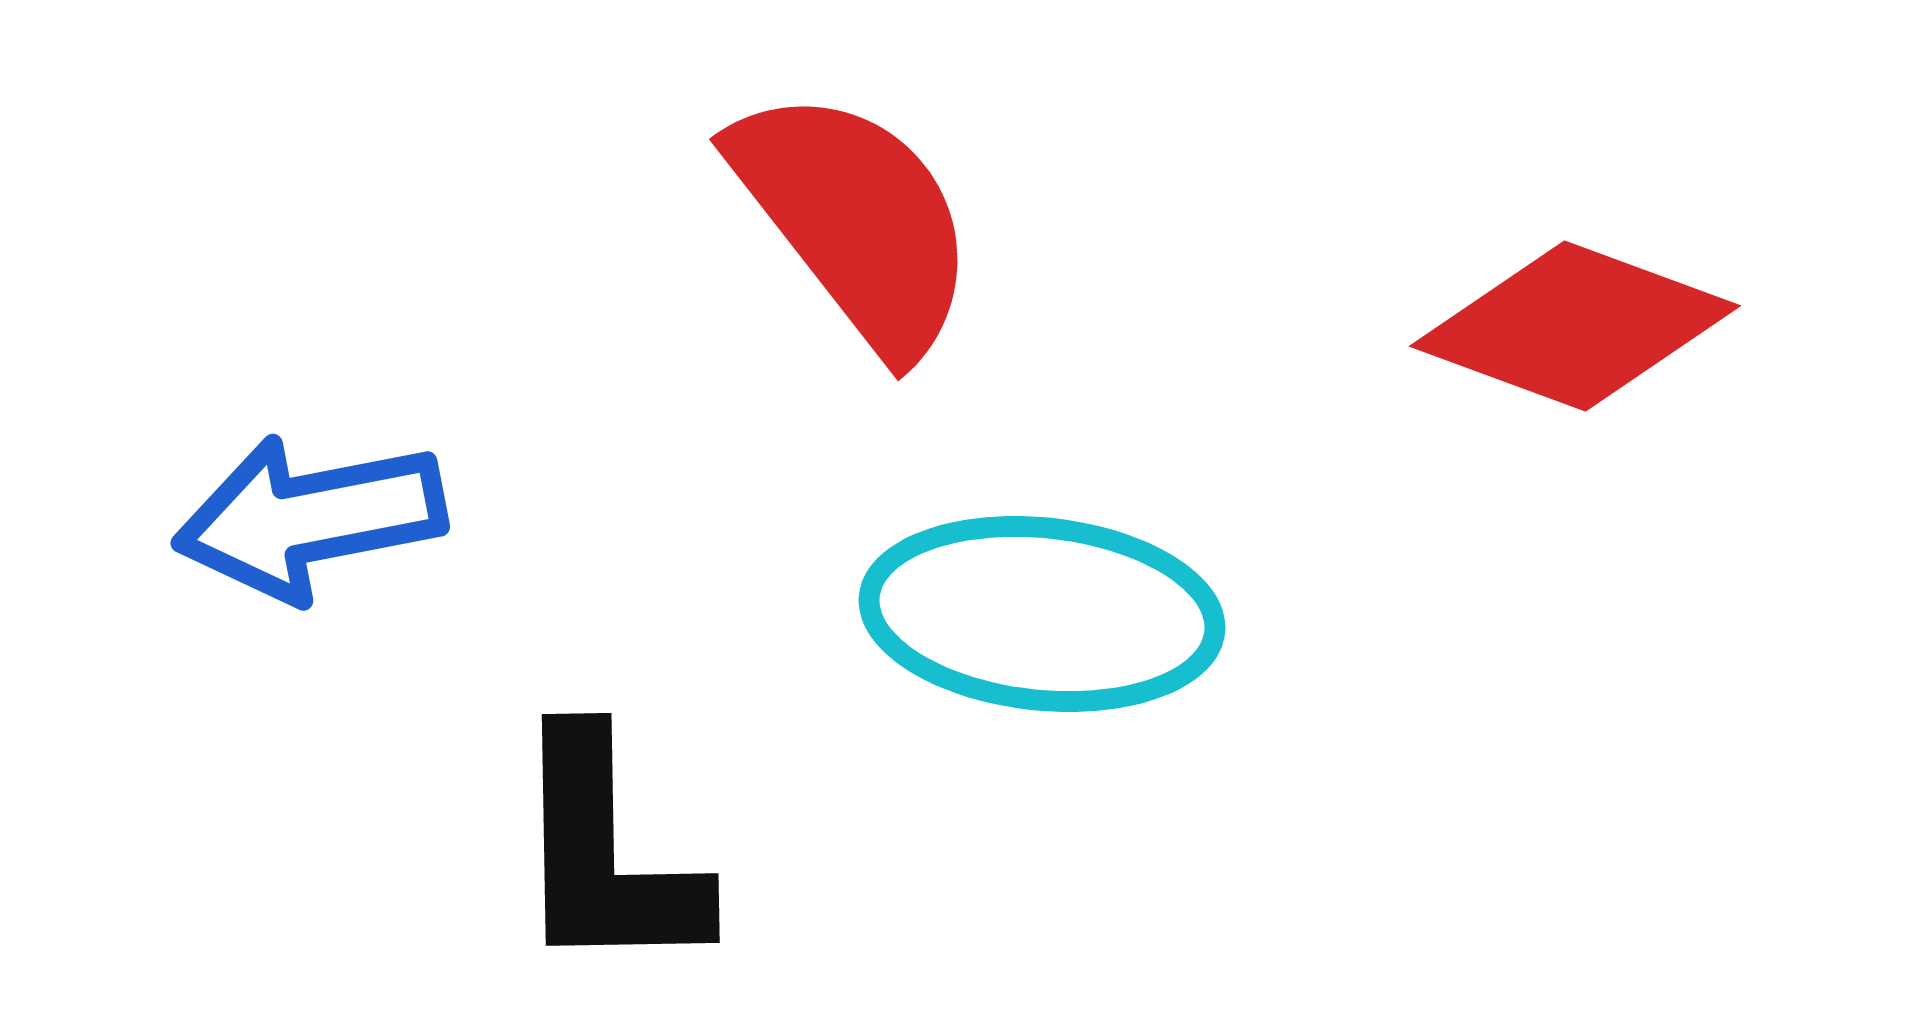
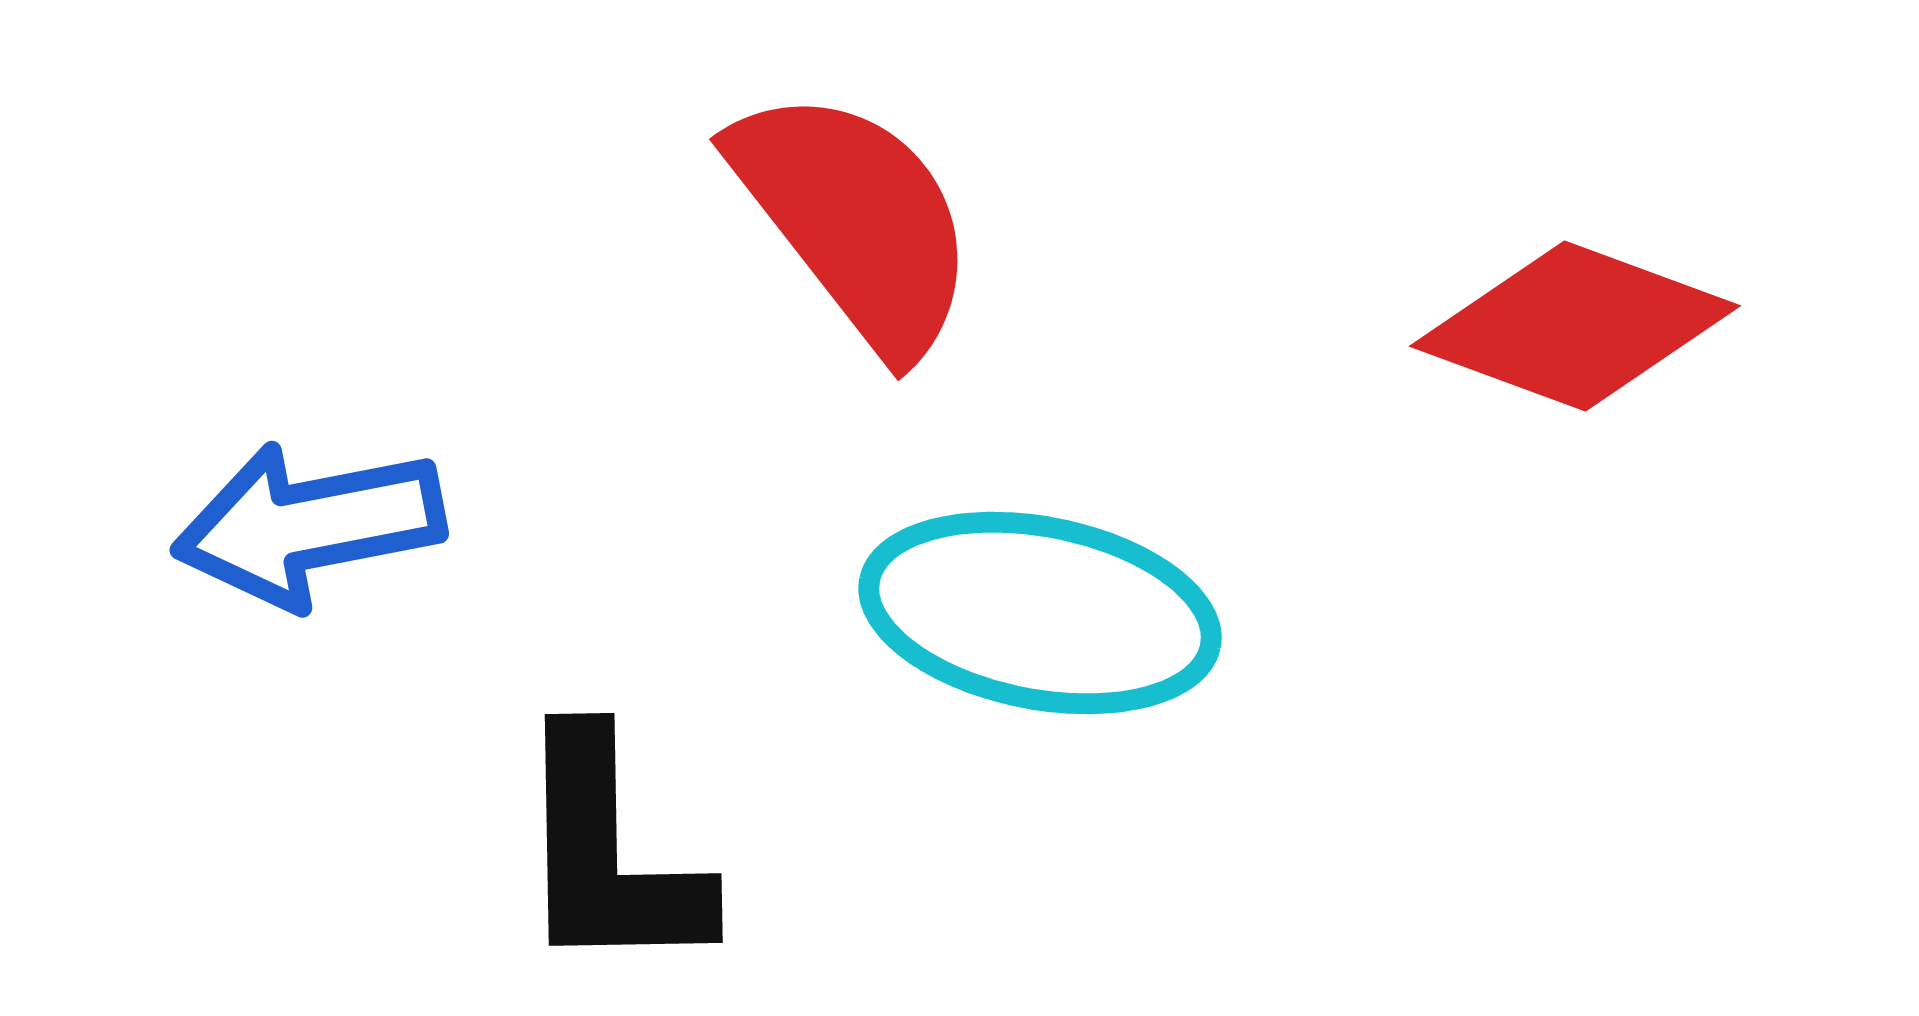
blue arrow: moved 1 px left, 7 px down
cyan ellipse: moved 2 px left, 1 px up; rotated 5 degrees clockwise
black L-shape: moved 3 px right
